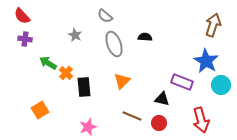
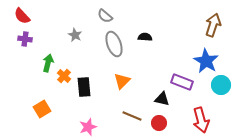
green arrow: rotated 72 degrees clockwise
orange cross: moved 2 px left, 3 px down
orange square: moved 2 px right, 1 px up
